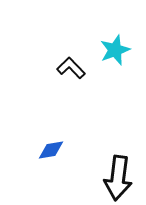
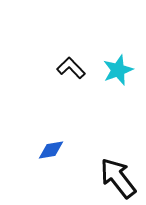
cyan star: moved 3 px right, 20 px down
black arrow: rotated 135 degrees clockwise
